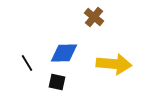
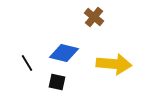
blue diamond: rotated 16 degrees clockwise
